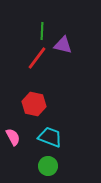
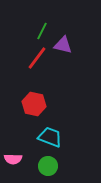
green line: rotated 24 degrees clockwise
pink semicircle: moved 22 px down; rotated 120 degrees clockwise
